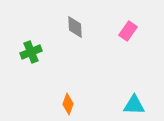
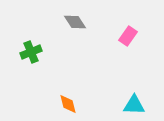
gray diamond: moved 5 px up; rotated 30 degrees counterclockwise
pink rectangle: moved 5 px down
orange diamond: rotated 35 degrees counterclockwise
